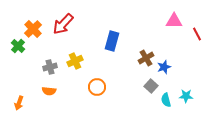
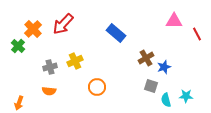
blue rectangle: moved 4 px right, 8 px up; rotated 66 degrees counterclockwise
gray square: rotated 24 degrees counterclockwise
